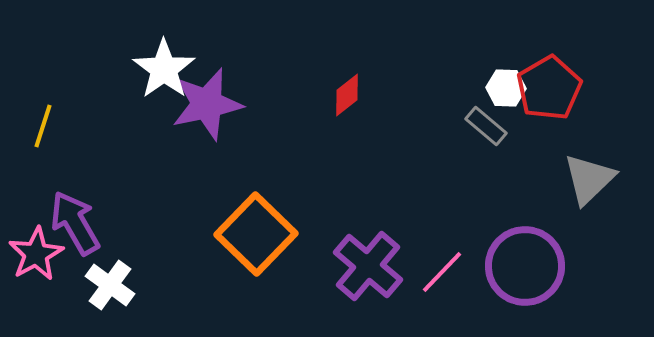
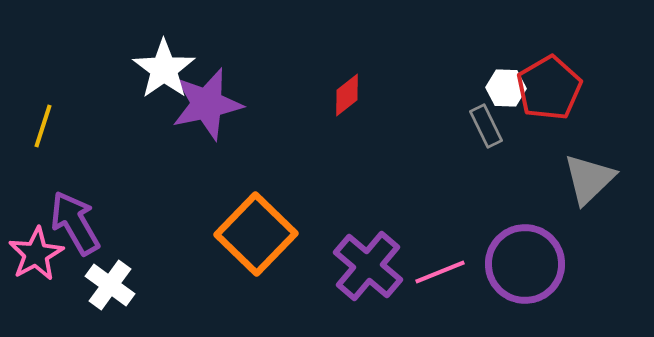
gray rectangle: rotated 24 degrees clockwise
purple circle: moved 2 px up
pink line: moved 2 px left; rotated 24 degrees clockwise
